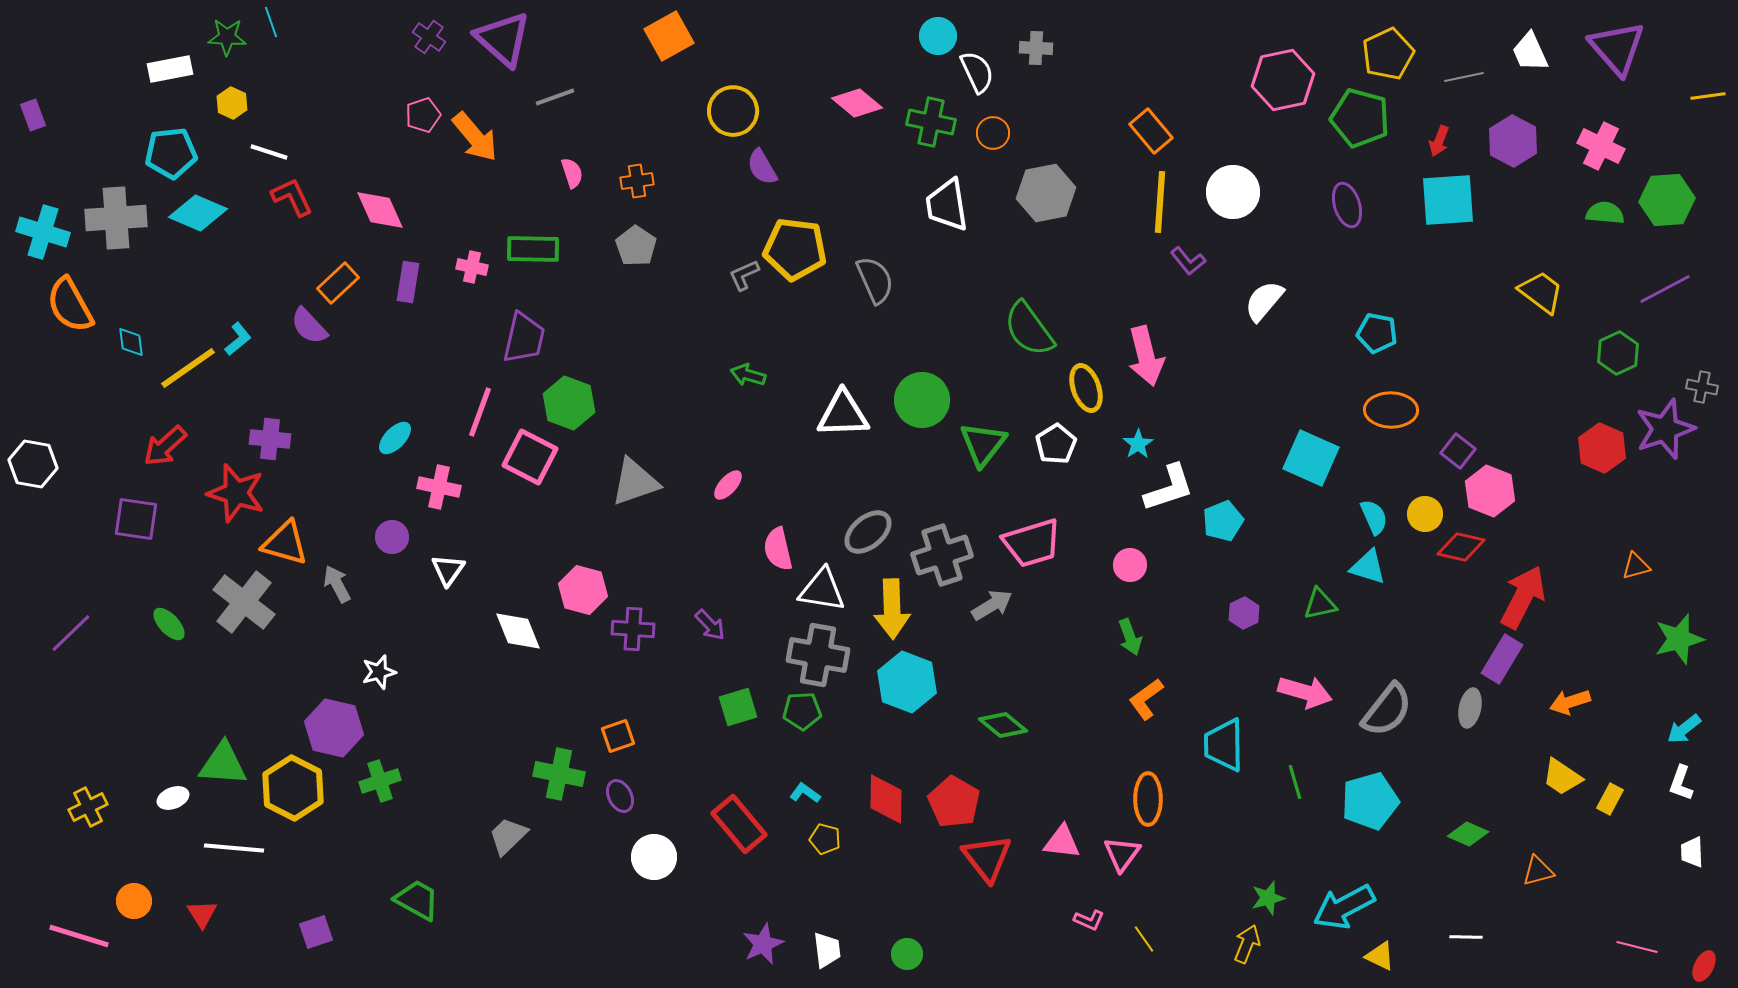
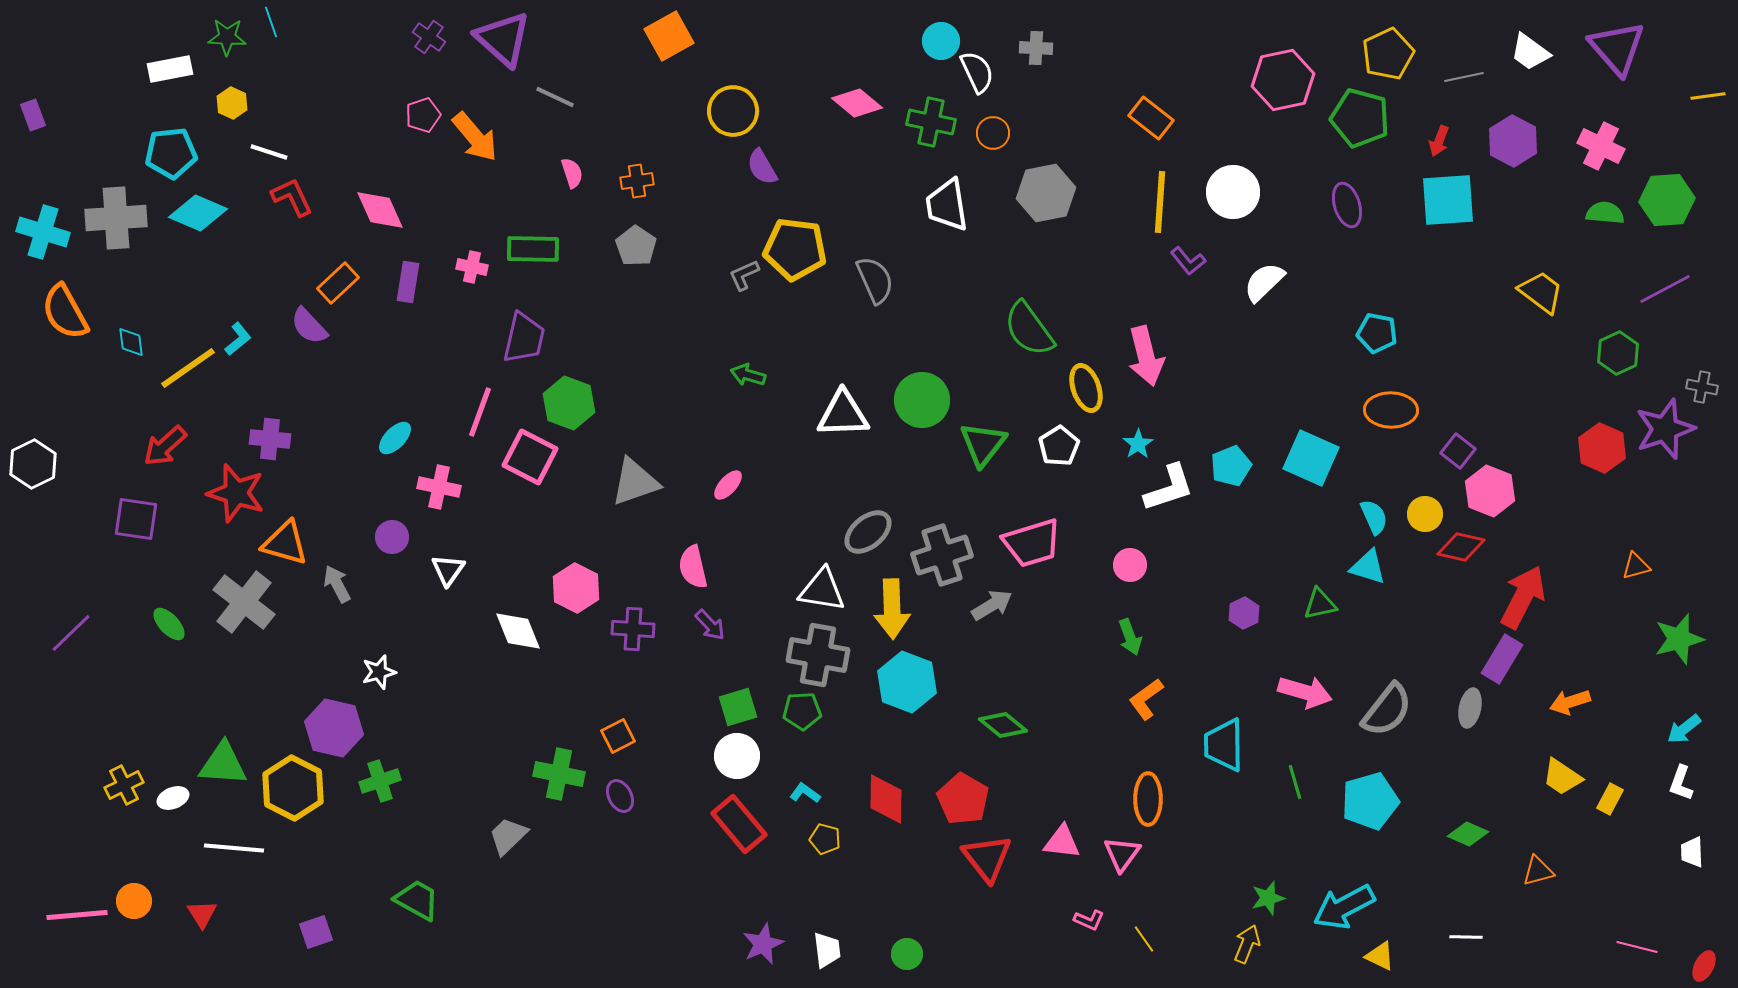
cyan circle at (938, 36): moved 3 px right, 5 px down
white trapezoid at (1530, 52): rotated 30 degrees counterclockwise
gray line at (555, 97): rotated 45 degrees clockwise
orange rectangle at (1151, 131): moved 13 px up; rotated 12 degrees counterclockwise
white semicircle at (1264, 301): moved 19 px up; rotated 6 degrees clockwise
orange semicircle at (70, 305): moved 5 px left, 7 px down
white pentagon at (1056, 444): moved 3 px right, 2 px down
white hexagon at (33, 464): rotated 24 degrees clockwise
cyan pentagon at (1223, 521): moved 8 px right, 55 px up
pink semicircle at (778, 549): moved 85 px left, 18 px down
pink hexagon at (583, 590): moved 7 px left, 2 px up; rotated 12 degrees clockwise
orange square at (618, 736): rotated 8 degrees counterclockwise
red pentagon at (954, 802): moved 9 px right, 3 px up
yellow cross at (88, 807): moved 36 px right, 22 px up
white circle at (654, 857): moved 83 px right, 101 px up
pink line at (79, 936): moved 2 px left, 21 px up; rotated 22 degrees counterclockwise
